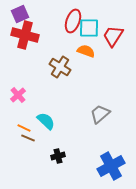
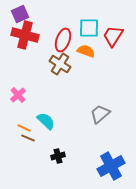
red ellipse: moved 10 px left, 19 px down
brown cross: moved 3 px up
